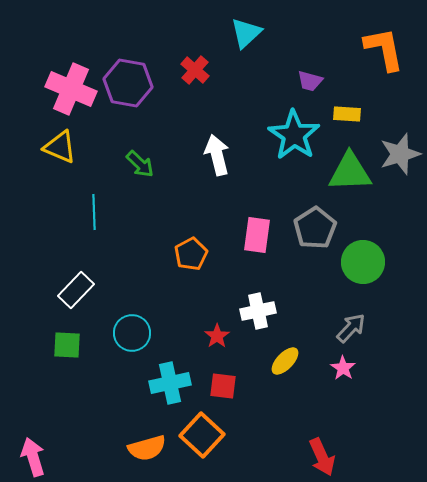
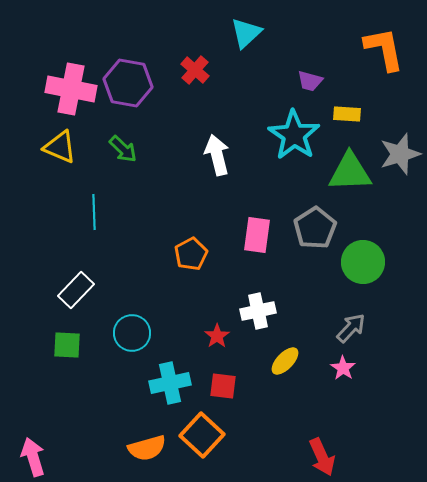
pink cross: rotated 12 degrees counterclockwise
green arrow: moved 17 px left, 15 px up
